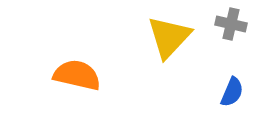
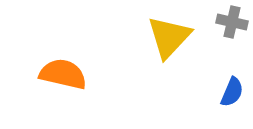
gray cross: moved 1 px right, 2 px up
orange semicircle: moved 14 px left, 1 px up
